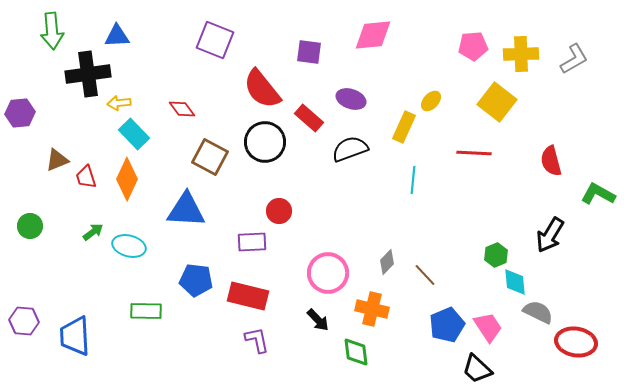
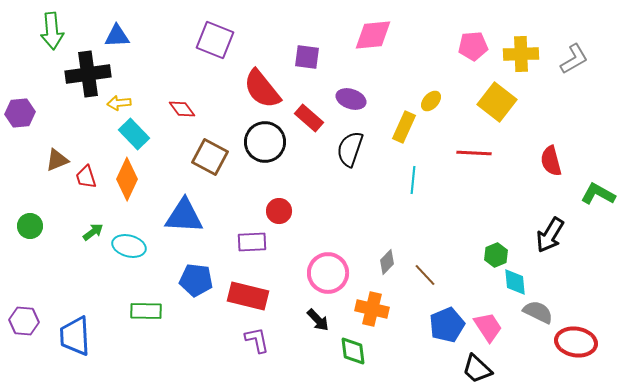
purple square at (309, 52): moved 2 px left, 5 px down
black semicircle at (350, 149): rotated 51 degrees counterclockwise
blue triangle at (186, 210): moved 2 px left, 6 px down
green diamond at (356, 352): moved 3 px left, 1 px up
